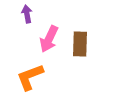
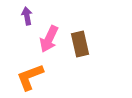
purple arrow: moved 2 px down
brown rectangle: rotated 15 degrees counterclockwise
